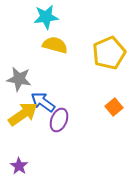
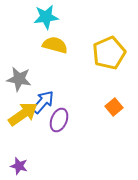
blue arrow: rotated 95 degrees clockwise
purple star: rotated 18 degrees counterclockwise
